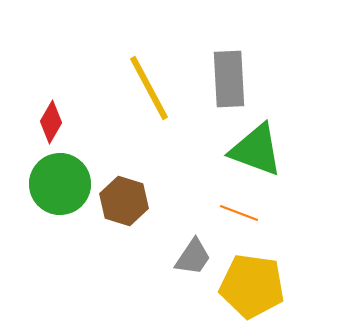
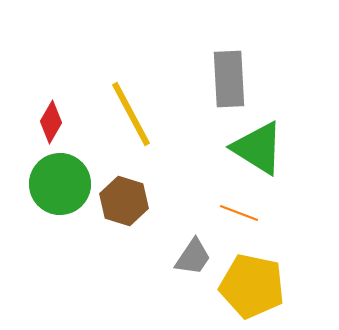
yellow line: moved 18 px left, 26 px down
green triangle: moved 2 px right, 2 px up; rotated 12 degrees clockwise
yellow pentagon: rotated 4 degrees clockwise
